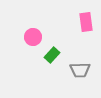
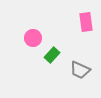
pink circle: moved 1 px down
gray trapezoid: rotated 25 degrees clockwise
